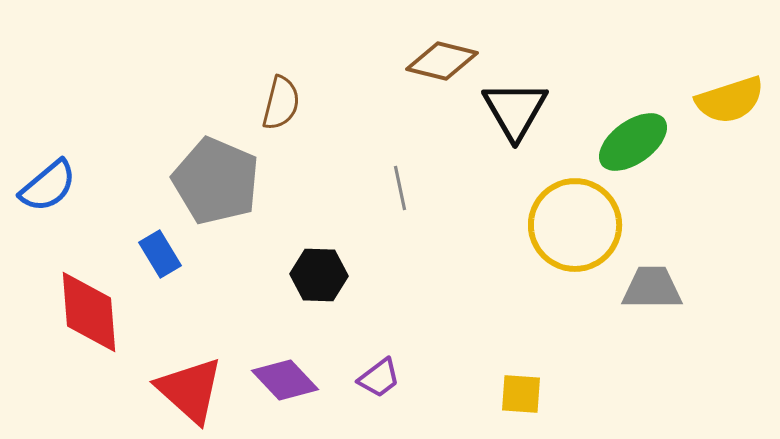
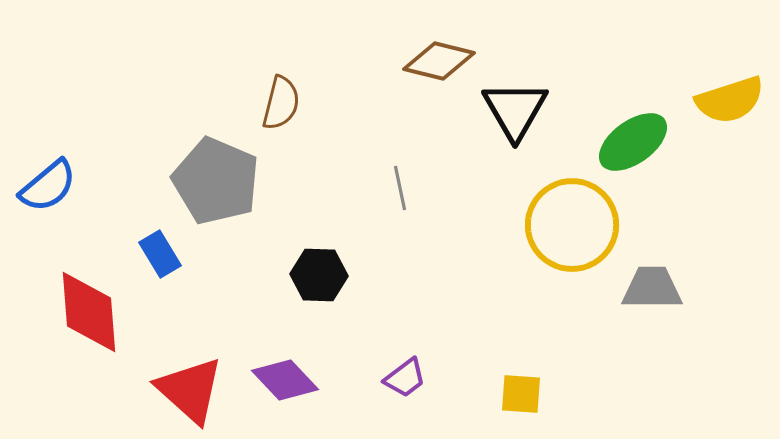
brown diamond: moved 3 px left
yellow circle: moved 3 px left
purple trapezoid: moved 26 px right
